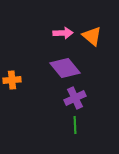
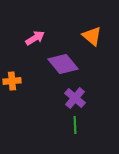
pink arrow: moved 28 px left, 5 px down; rotated 30 degrees counterclockwise
purple diamond: moved 2 px left, 4 px up
orange cross: moved 1 px down
purple cross: rotated 25 degrees counterclockwise
